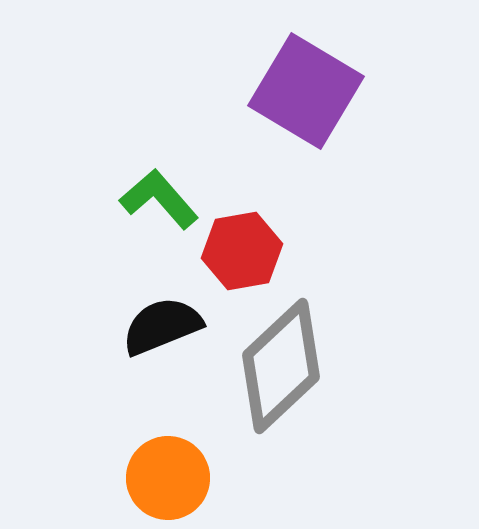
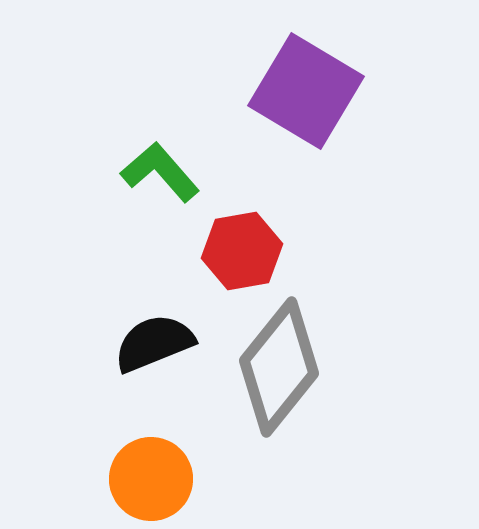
green L-shape: moved 1 px right, 27 px up
black semicircle: moved 8 px left, 17 px down
gray diamond: moved 2 px left, 1 px down; rotated 8 degrees counterclockwise
orange circle: moved 17 px left, 1 px down
